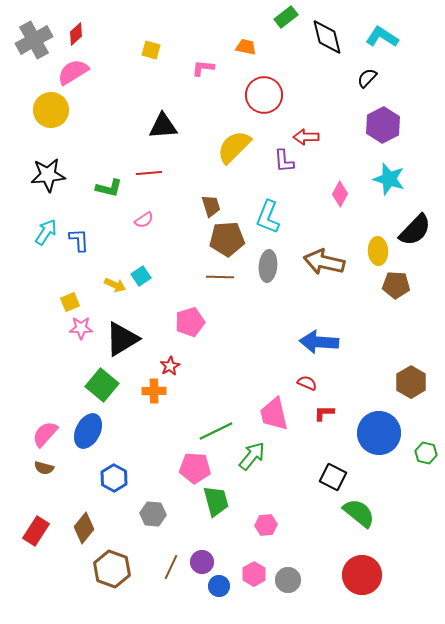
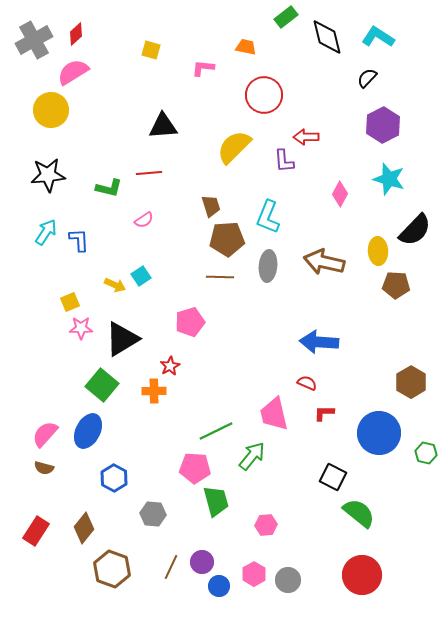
cyan L-shape at (382, 37): moved 4 px left
